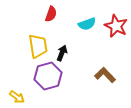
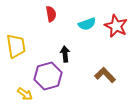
red semicircle: rotated 28 degrees counterclockwise
yellow trapezoid: moved 22 px left
black arrow: moved 3 px right, 1 px down; rotated 28 degrees counterclockwise
yellow arrow: moved 8 px right, 3 px up
